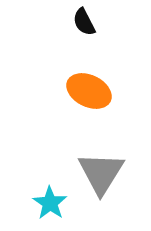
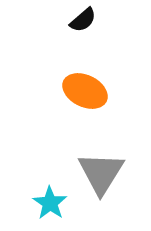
black semicircle: moved 1 px left, 2 px up; rotated 104 degrees counterclockwise
orange ellipse: moved 4 px left
